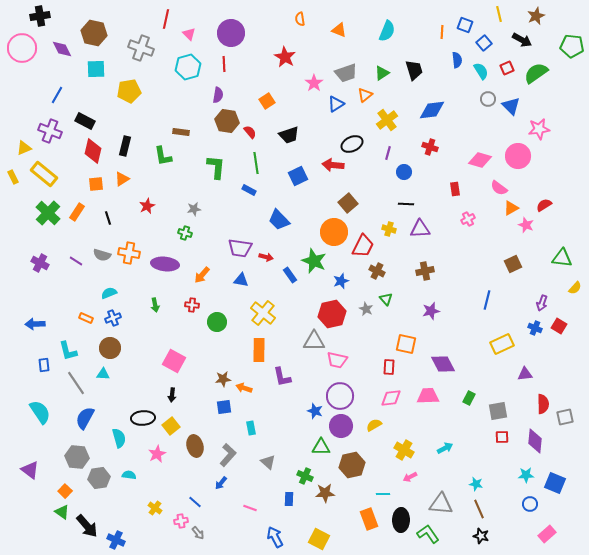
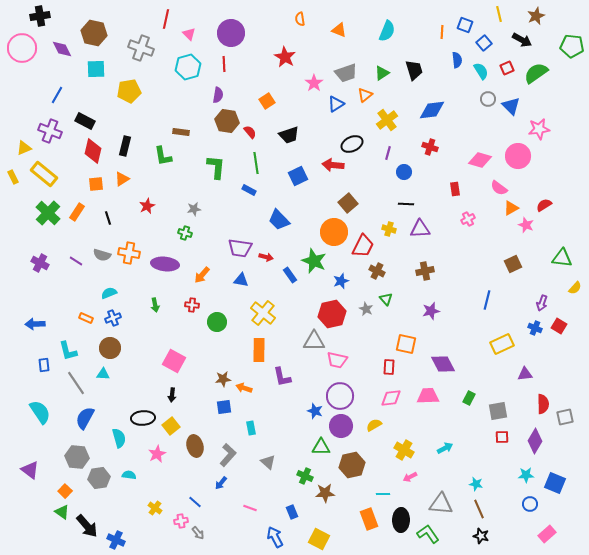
purple diamond at (535, 441): rotated 25 degrees clockwise
blue rectangle at (289, 499): moved 3 px right, 13 px down; rotated 24 degrees counterclockwise
